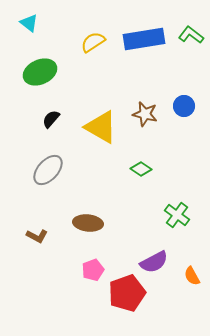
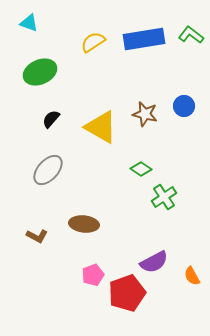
cyan triangle: rotated 18 degrees counterclockwise
green cross: moved 13 px left, 18 px up; rotated 20 degrees clockwise
brown ellipse: moved 4 px left, 1 px down
pink pentagon: moved 5 px down
